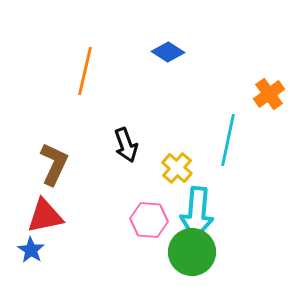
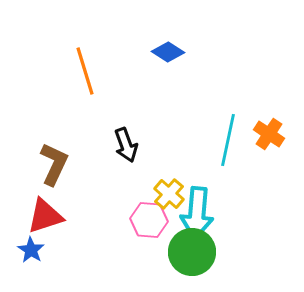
orange line: rotated 30 degrees counterclockwise
orange cross: moved 40 px down; rotated 20 degrees counterclockwise
yellow cross: moved 8 px left, 26 px down
red triangle: rotated 6 degrees counterclockwise
